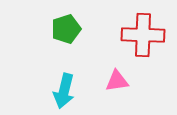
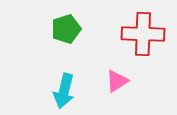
red cross: moved 1 px up
pink triangle: rotated 25 degrees counterclockwise
